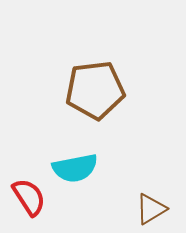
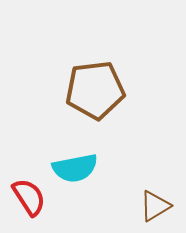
brown triangle: moved 4 px right, 3 px up
